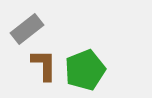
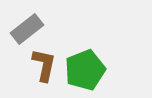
brown L-shape: rotated 12 degrees clockwise
